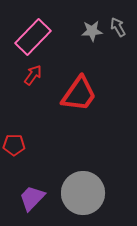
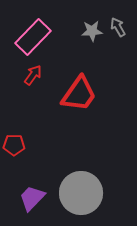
gray circle: moved 2 px left
